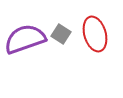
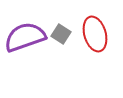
purple semicircle: moved 2 px up
